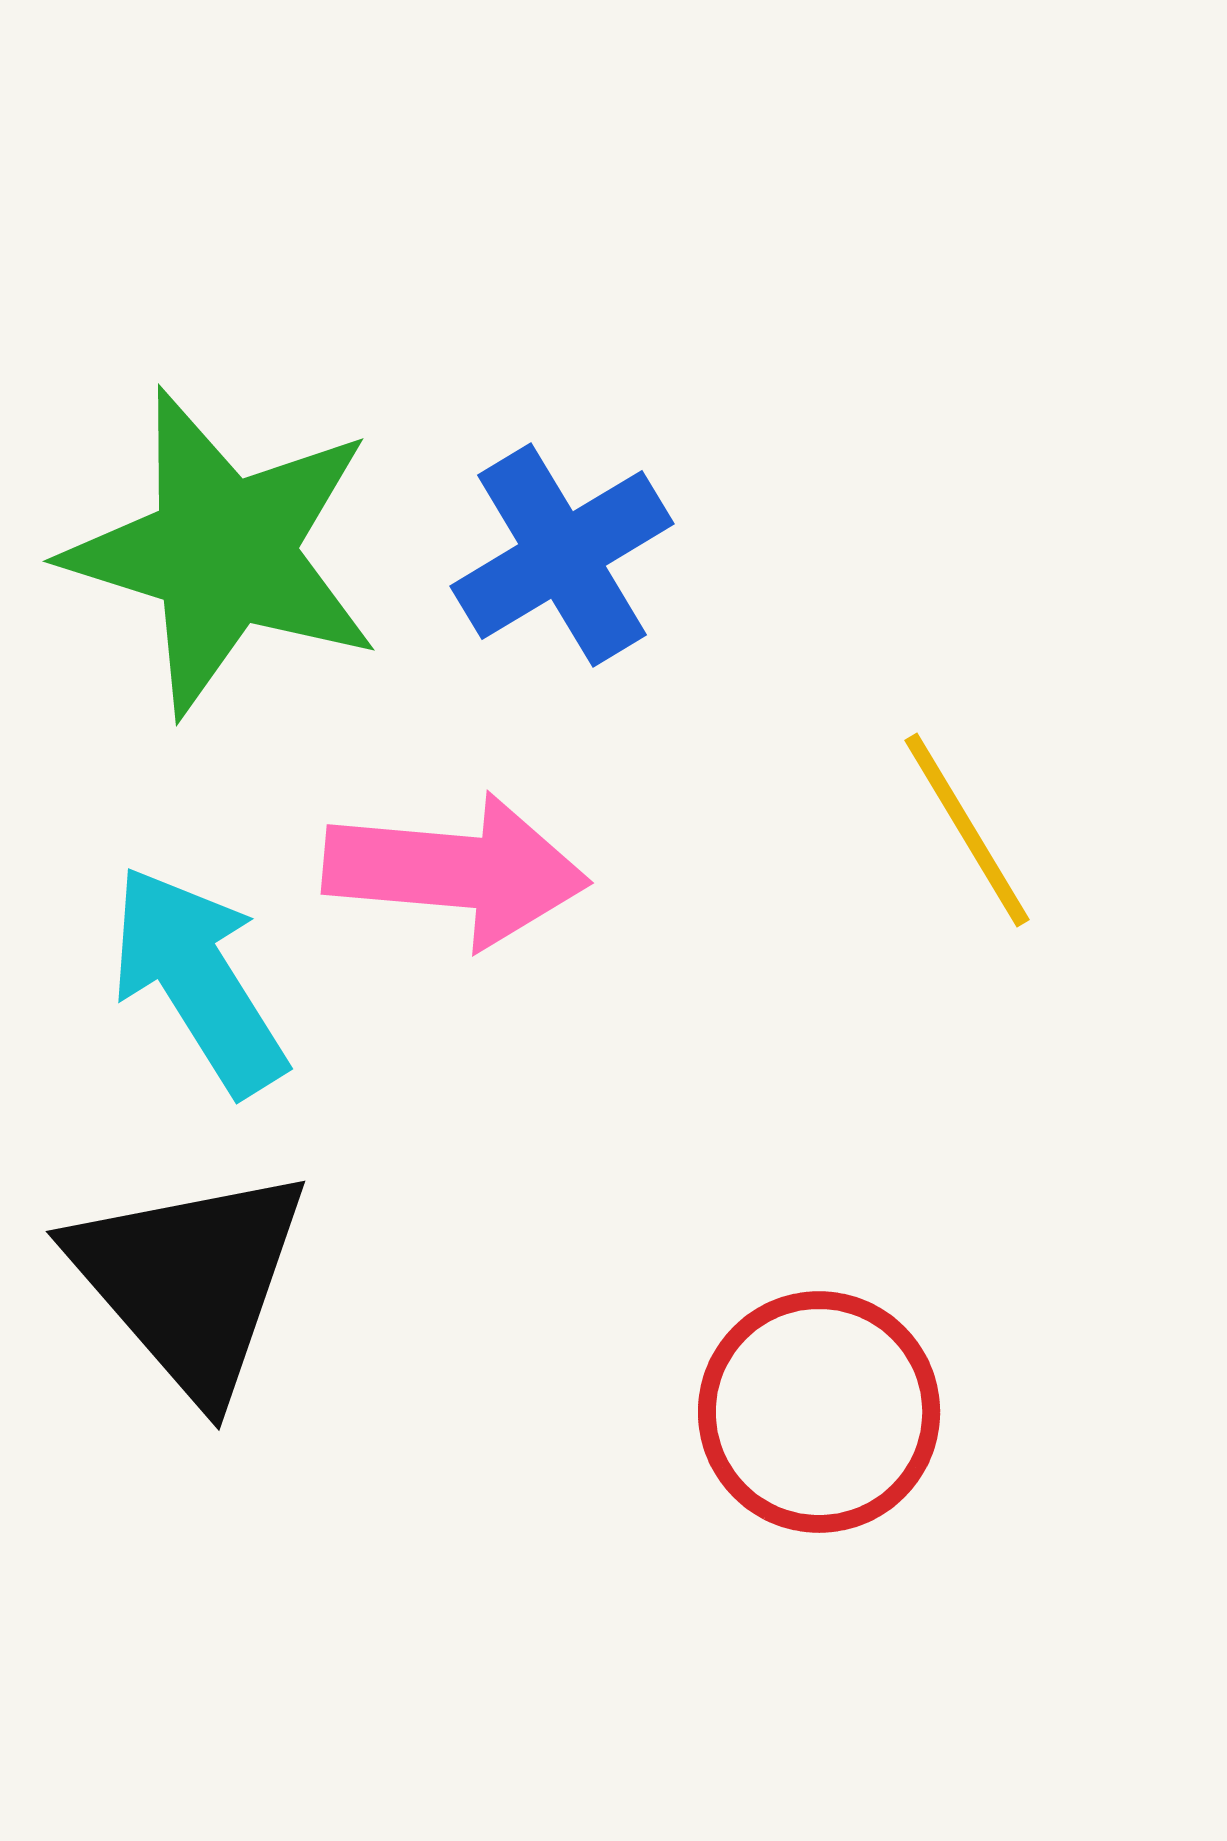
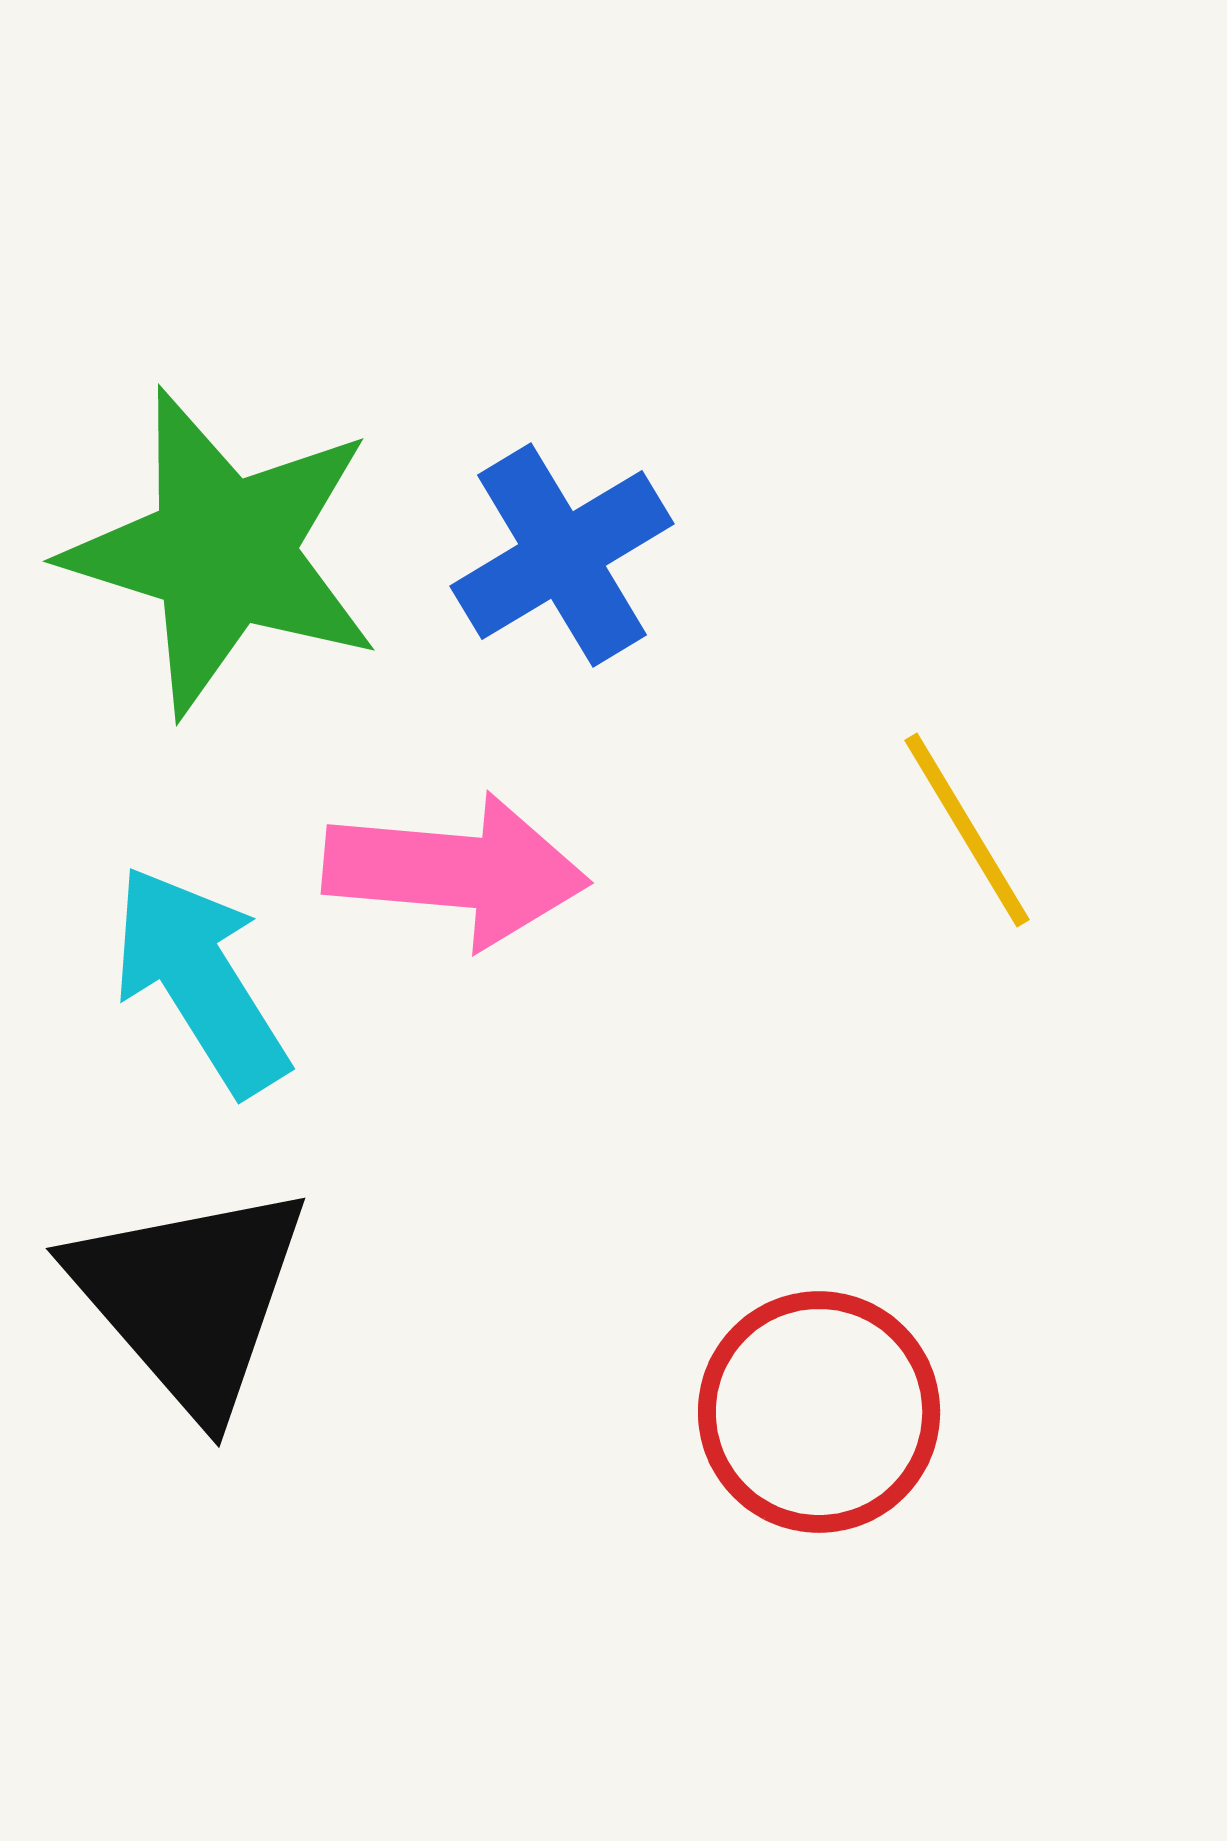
cyan arrow: moved 2 px right
black triangle: moved 17 px down
